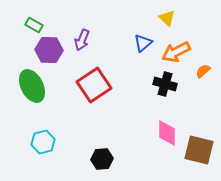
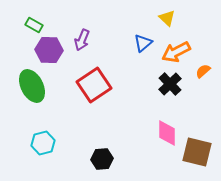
black cross: moved 5 px right; rotated 30 degrees clockwise
cyan hexagon: moved 1 px down
brown square: moved 2 px left, 2 px down
